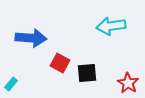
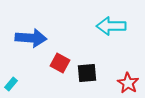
cyan arrow: rotated 8 degrees clockwise
